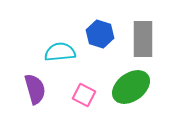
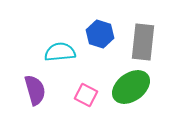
gray rectangle: moved 3 px down; rotated 6 degrees clockwise
purple semicircle: moved 1 px down
pink square: moved 2 px right
